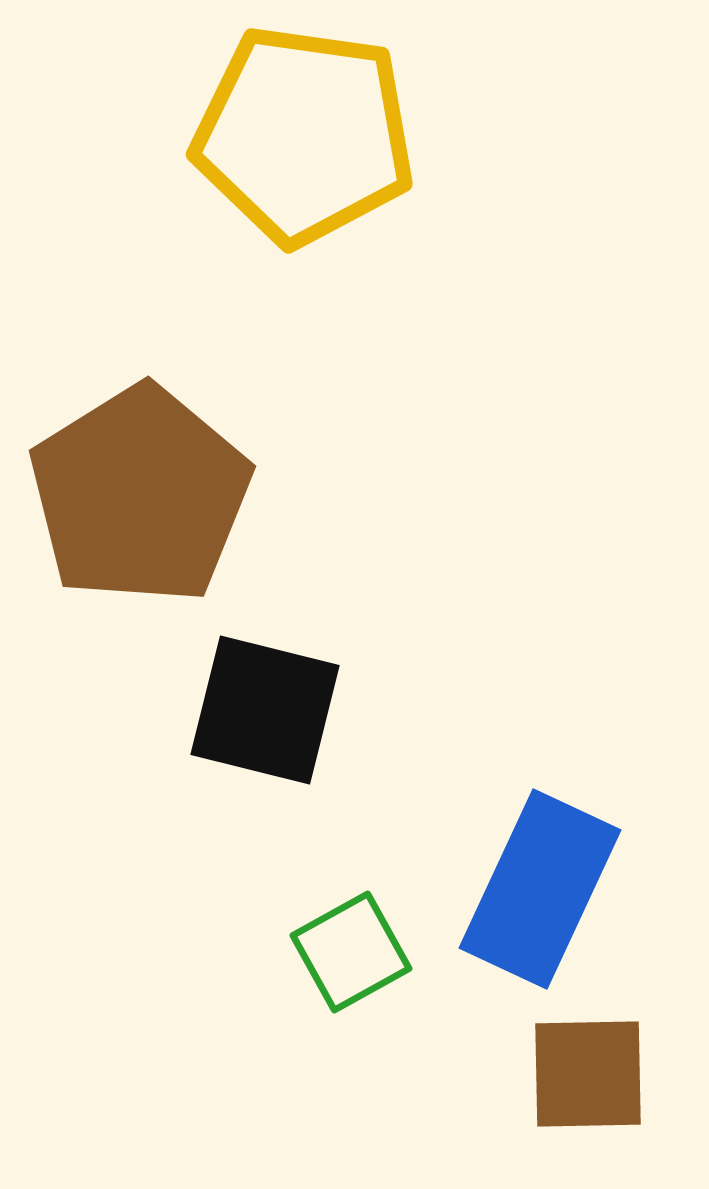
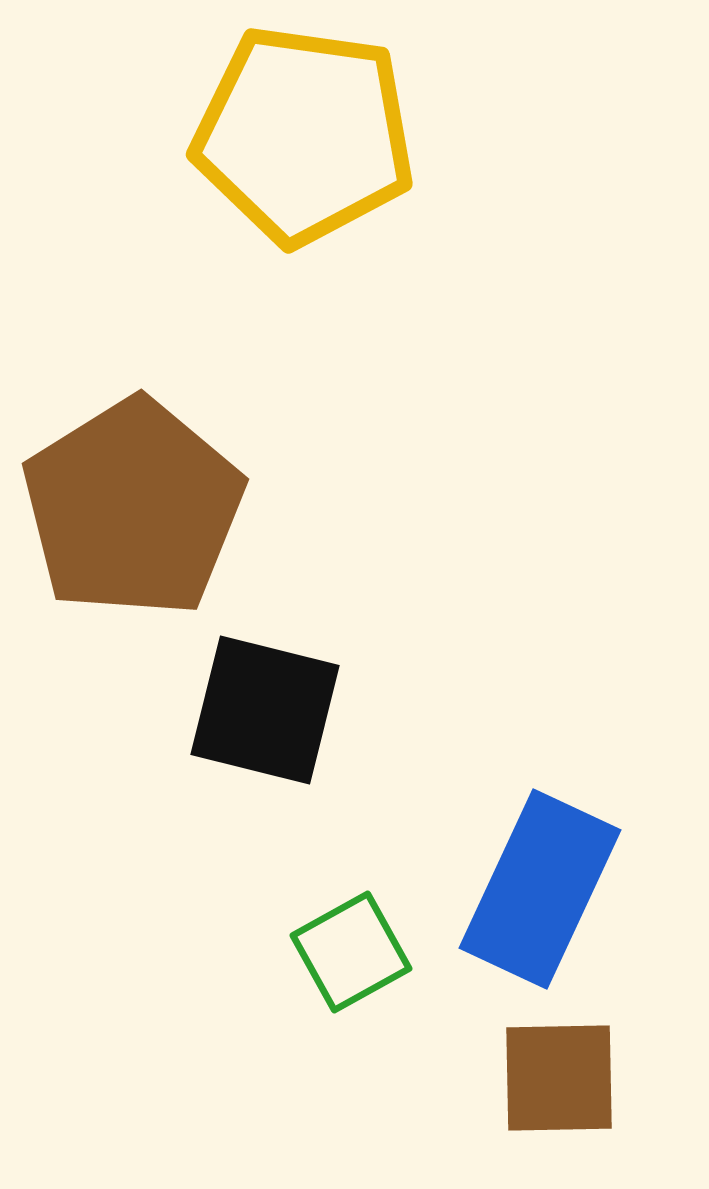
brown pentagon: moved 7 px left, 13 px down
brown square: moved 29 px left, 4 px down
